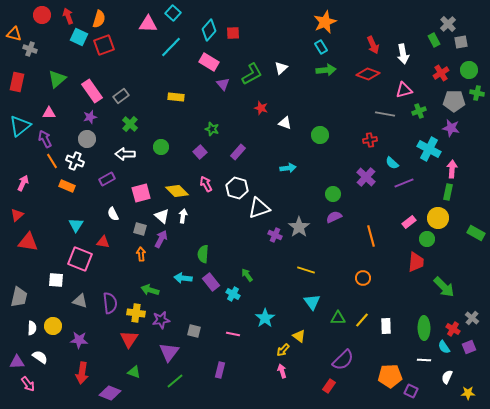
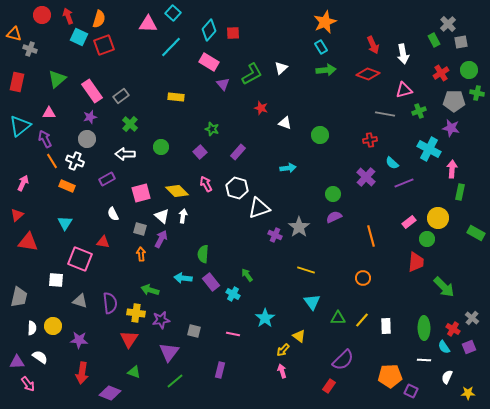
green rectangle at (448, 192): moved 12 px right
cyan triangle at (76, 225): moved 11 px left, 2 px up
